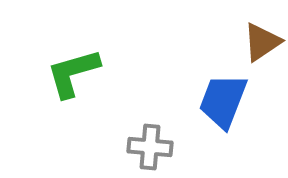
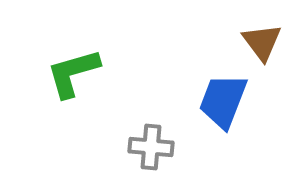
brown triangle: rotated 33 degrees counterclockwise
gray cross: moved 1 px right
